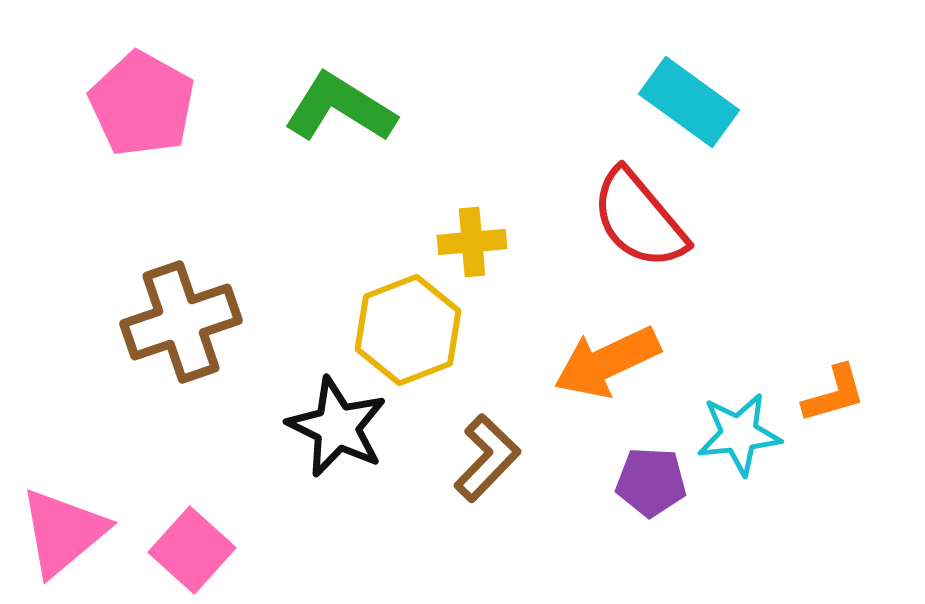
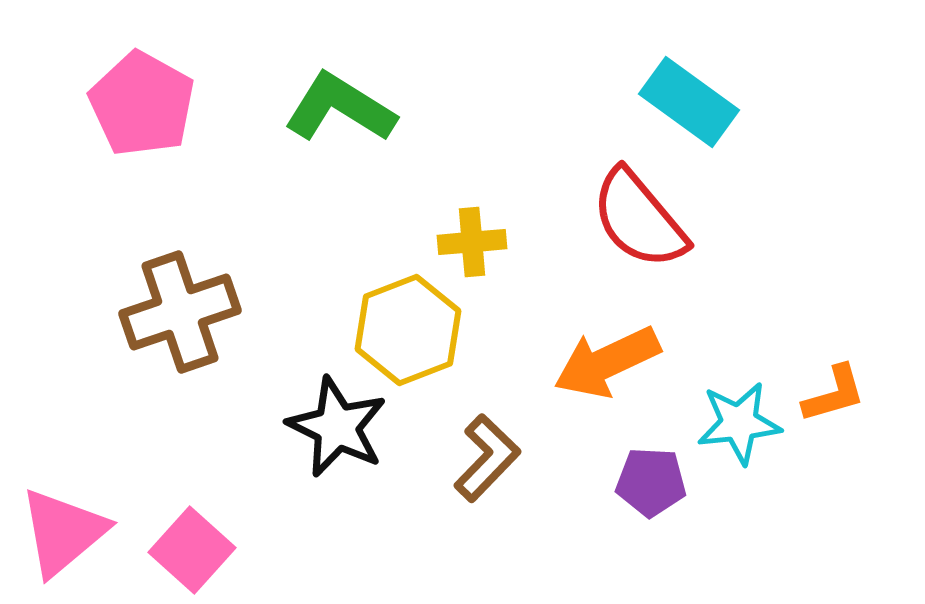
brown cross: moved 1 px left, 10 px up
cyan star: moved 11 px up
